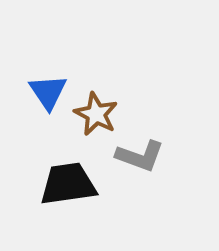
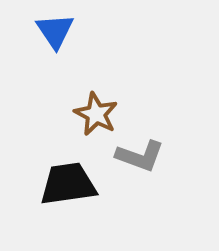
blue triangle: moved 7 px right, 61 px up
